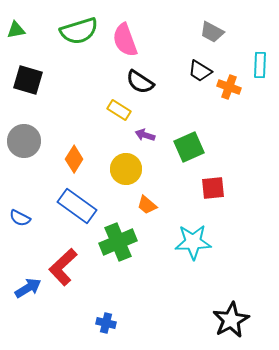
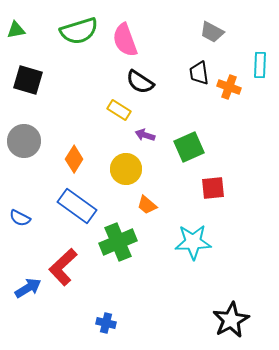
black trapezoid: moved 1 px left, 2 px down; rotated 50 degrees clockwise
